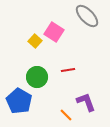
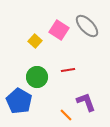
gray ellipse: moved 10 px down
pink square: moved 5 px right, 2 px up
